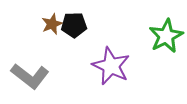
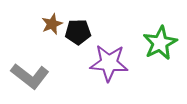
black pentagon: moved 4 px right, 7 px down
green star: moved 6 px left, 7 px down
purple star: moved 2 px left, 3 px up; rotated 21 degrees counterclockwise
